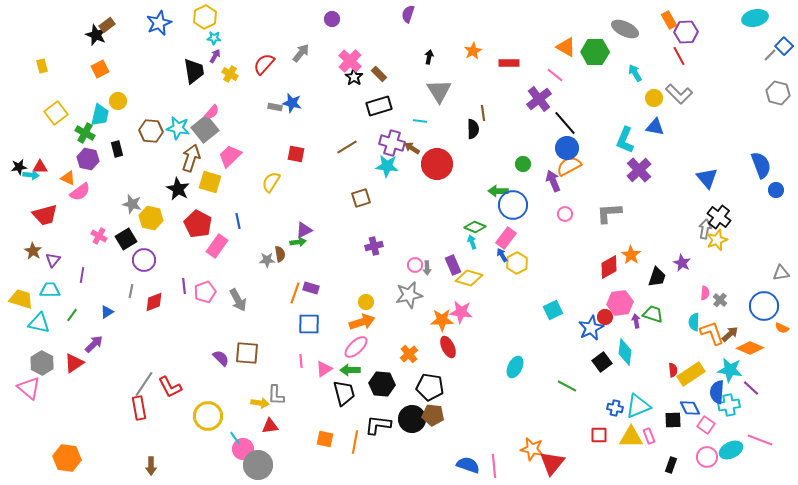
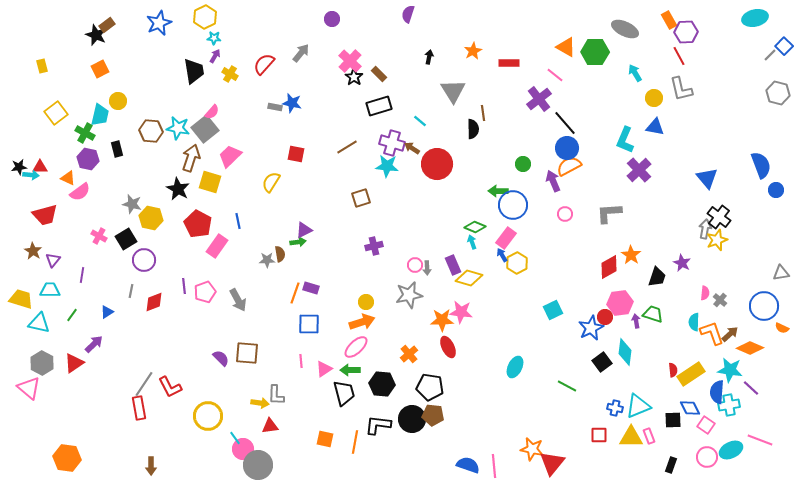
gray triangle at (439, 91): moved 14 px right
gray L-shape at (679, 94): moved 2 px right, 5 px up; rotated 32 degrees clockwise
cyan line at (420, 121): rotated 32 degrees clockwise
